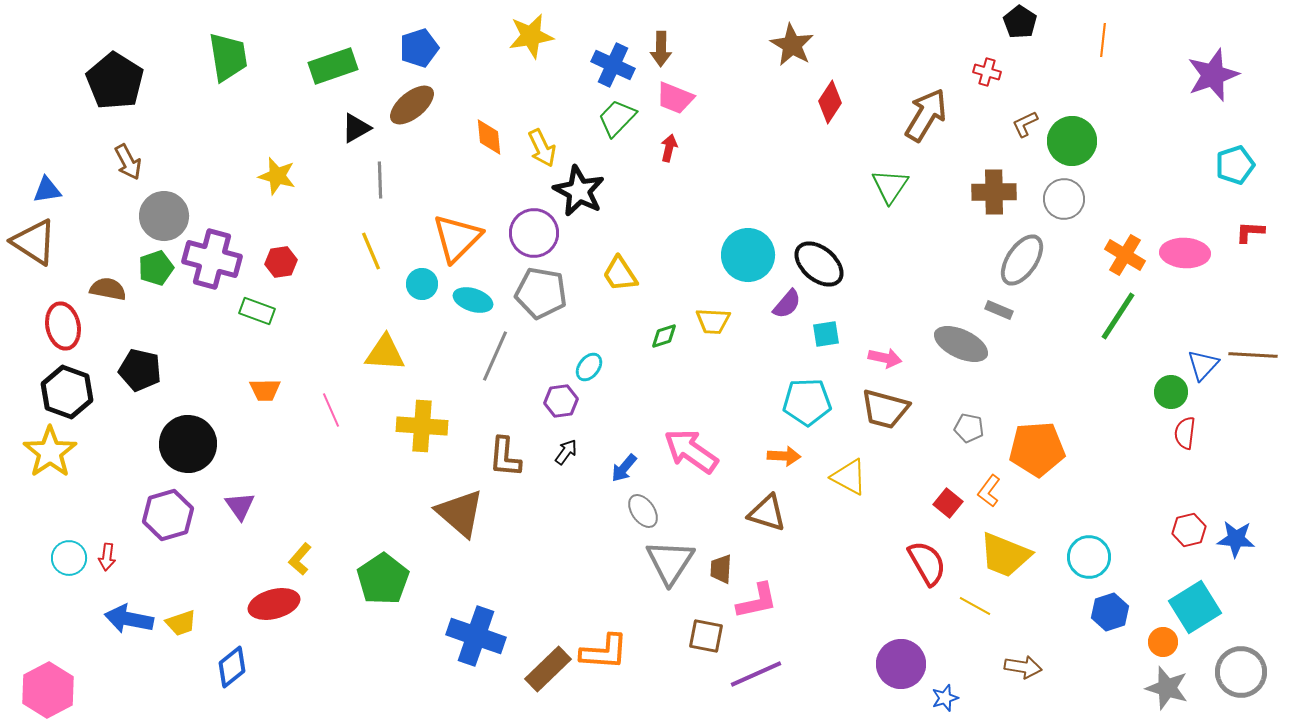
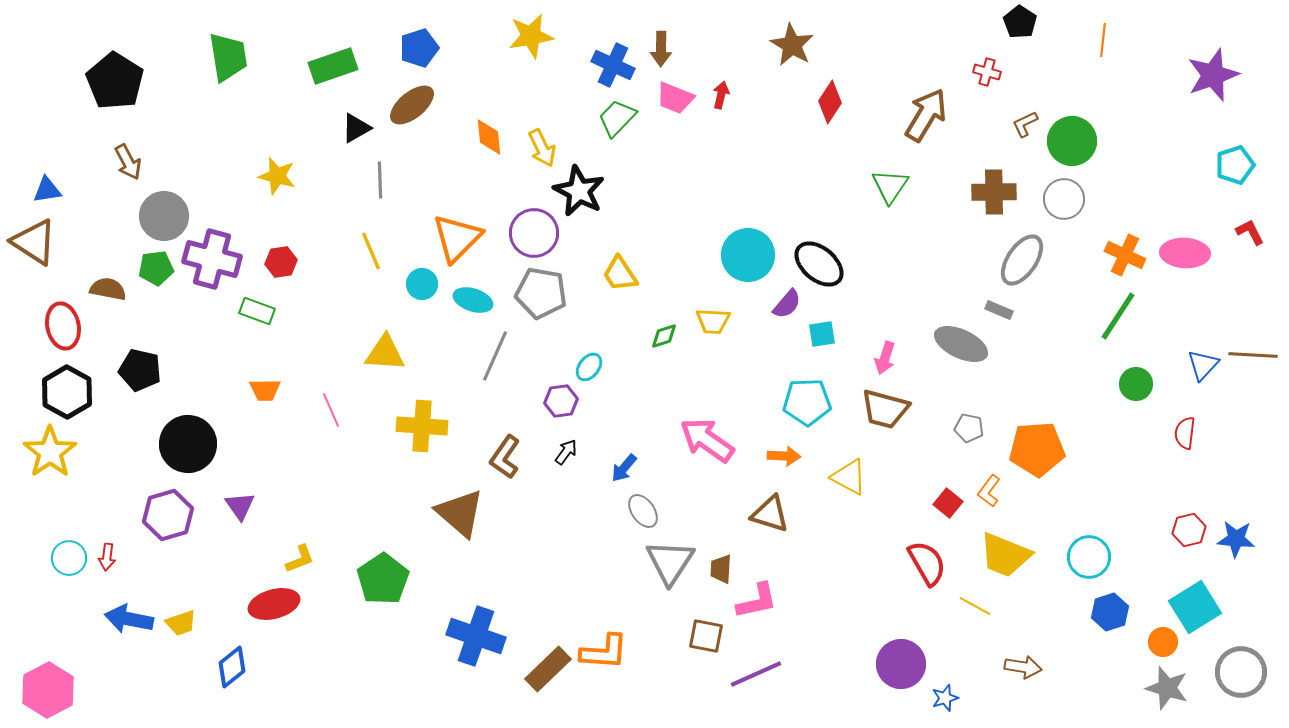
red arrow at (669, 148): moved 52 px right, 53 px up
red L-shape at (1250, 232): rotated 60 degrees clockwise
orange cross at (1125, 255): rotated 6 degrees counterclockwise
green pentagon at (156, 268): rotated 12 degrees clockwise
cyan square at (826, 334): moved 4 px left
pink arrow at (885, 358): rotated 96 degrees clockwise
black hexagon at (67, 392): rotated 9 degrees clockwise
green circle at (1171, 392): moved 35 px left, 8 px up
pink arrow at (691, 451): moved 16 px right, 11 px up
brown L-shape at (505, 457): rotated 30 degrees clockwise
brown triangle at (767, 513): moved 3 px right, 1 px down
yellow L-shape at (300, 559): rotated 152 degrees counterclockwise
